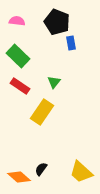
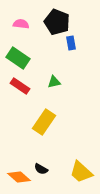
pink semicircle: moved 4 px right, 3 px down
green rectangle: moved 2 px down; rotated 10 degrees counterclockwise
green triangle: rotated 40 degrees clockwise
yellow rectangle: moved 2 px right, 10 px down
black semicircle: rotated 96 degrees counterclockwise
